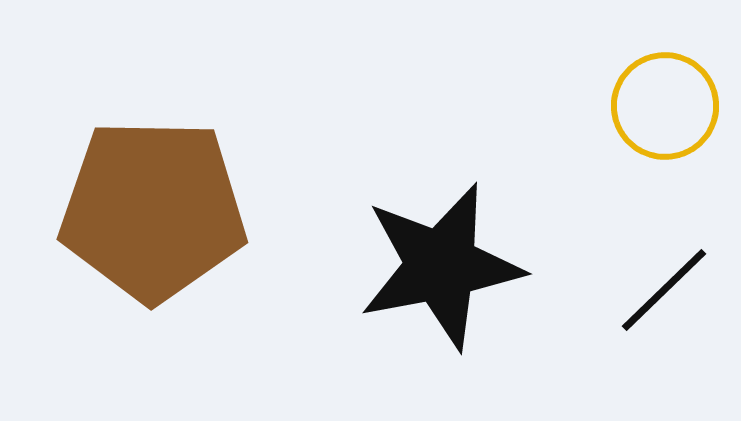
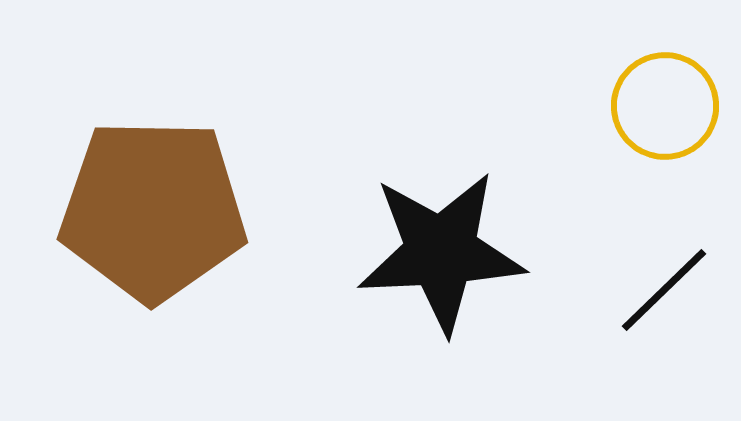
black star: moved 14 px up; rotated 8 degrees clockwise
